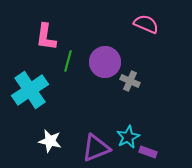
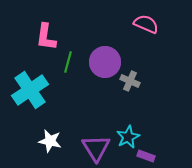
green line: moved 1 px down
purple triangle: rotated 40 degrees counterclockwise
purple rectangle: moved 2 px left, 4 px down
